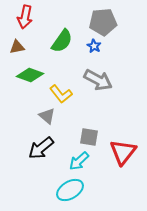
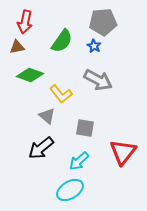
red arrow: moved 5 px down
gray square: moved 4 px left, 9 px up
